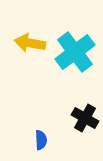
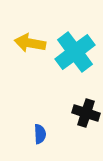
black cross: moved 1 px right, 5 px up; rotated 12 degrees counterclockwise
blue semicircle: moved 1 px left, 6 px up
